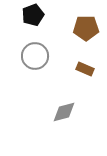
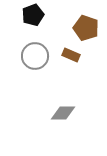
brown pentagon: rotated 20 degrees clockwise
brown rectangle: moved 14 px left, 14 px up
gray diamond: moved 1 px left, 1 px down; rotated 15 degrees clockwise
